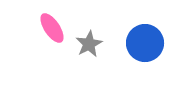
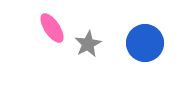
gray star: moved 1 px left
